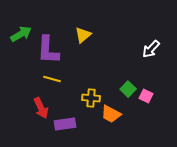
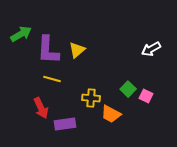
yellow triangle: moved 6 px left, 15 px down
white arrow: rotated 18 degrees clockwise
